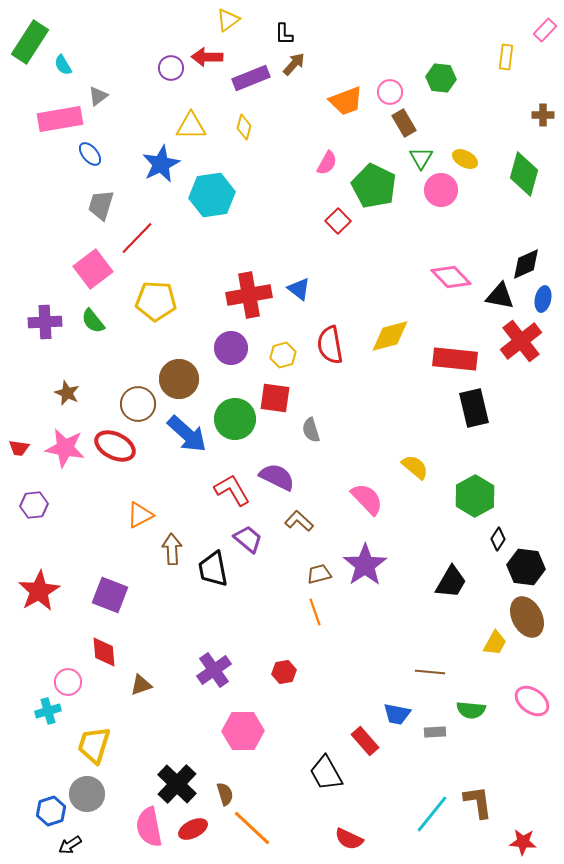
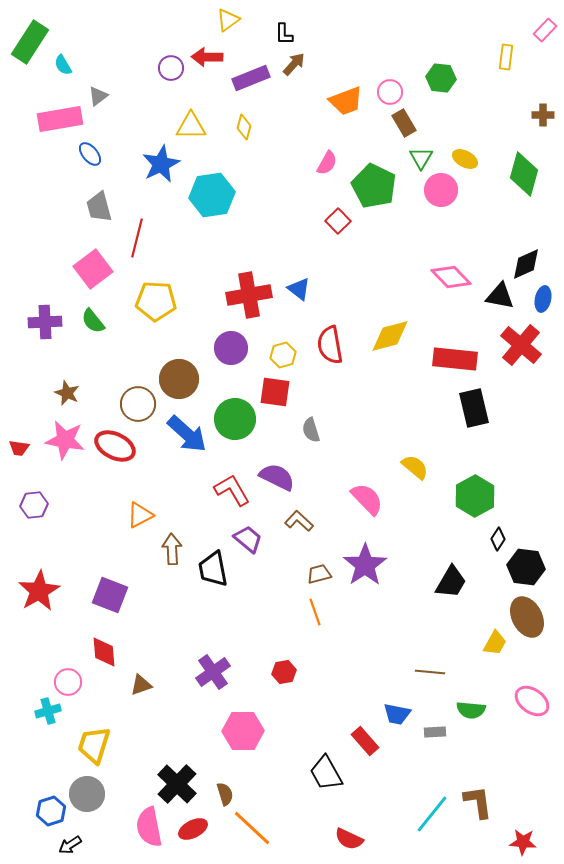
gray trapezoid at (101, 205): moved 2 px left, 2 px down; rotated 32 degrees counterclockwise
red line at (137, 238): rotated 30 degrees counterclockwise
red cross at (521, 341): moved 4 px down; rotated 12 degrees counterclockwise
red square at (275, 398): moved 6 px up
pink star at (65, 448): moved 8 px up
purple cross at (214, 670): moved 1 px left, 2 px down
